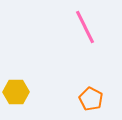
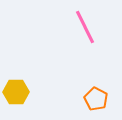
orange pentagon: moved 5 px right
